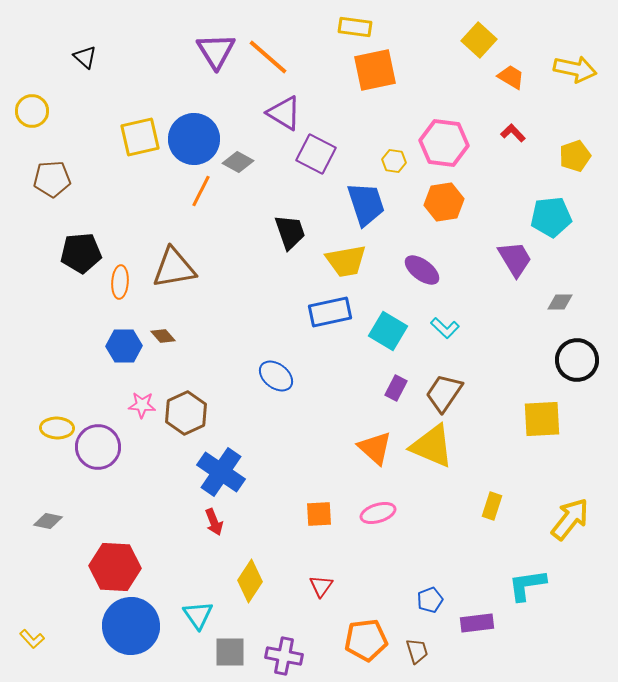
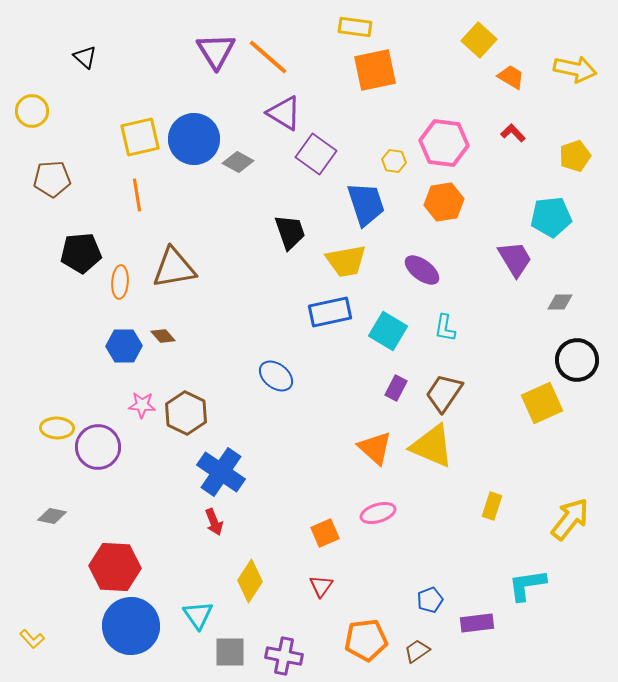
purple square at (316, 154): rotated 9 degrees clockwise
orange line at (201, 191): moved 64 px left, 4 px down; rotated 36 degrees counterclockwise
cyan L-shape at (445, 328): rotated 56 degrees clockwise
brown hexagon at (186, 413): rotated 9 degrees counterclockwise
yellow square at (542, 419): moved 16 px up; rotated 21 degrees counterclockwise
orange square at (319, 514): moved 6 px right, 19 px down; rotated 20 degrees counterclockwise
gray diamond at (48, 521): moved 4 px right, 5 px up
brown trapezoid at (417, 651): rotated 108 degrees counterclockwise
